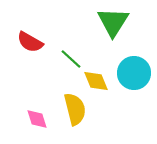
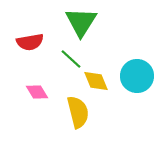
green triangle: moved 32 px left
red semicircle: rotated 40 degrees counterclockwise
cyan circle: moved 3 px right, 3 px down
yellow semicircle: moved 3 px right, 3 px down
pink diamond: moved 27 px up; rotated 15 degrees counterclockwise
